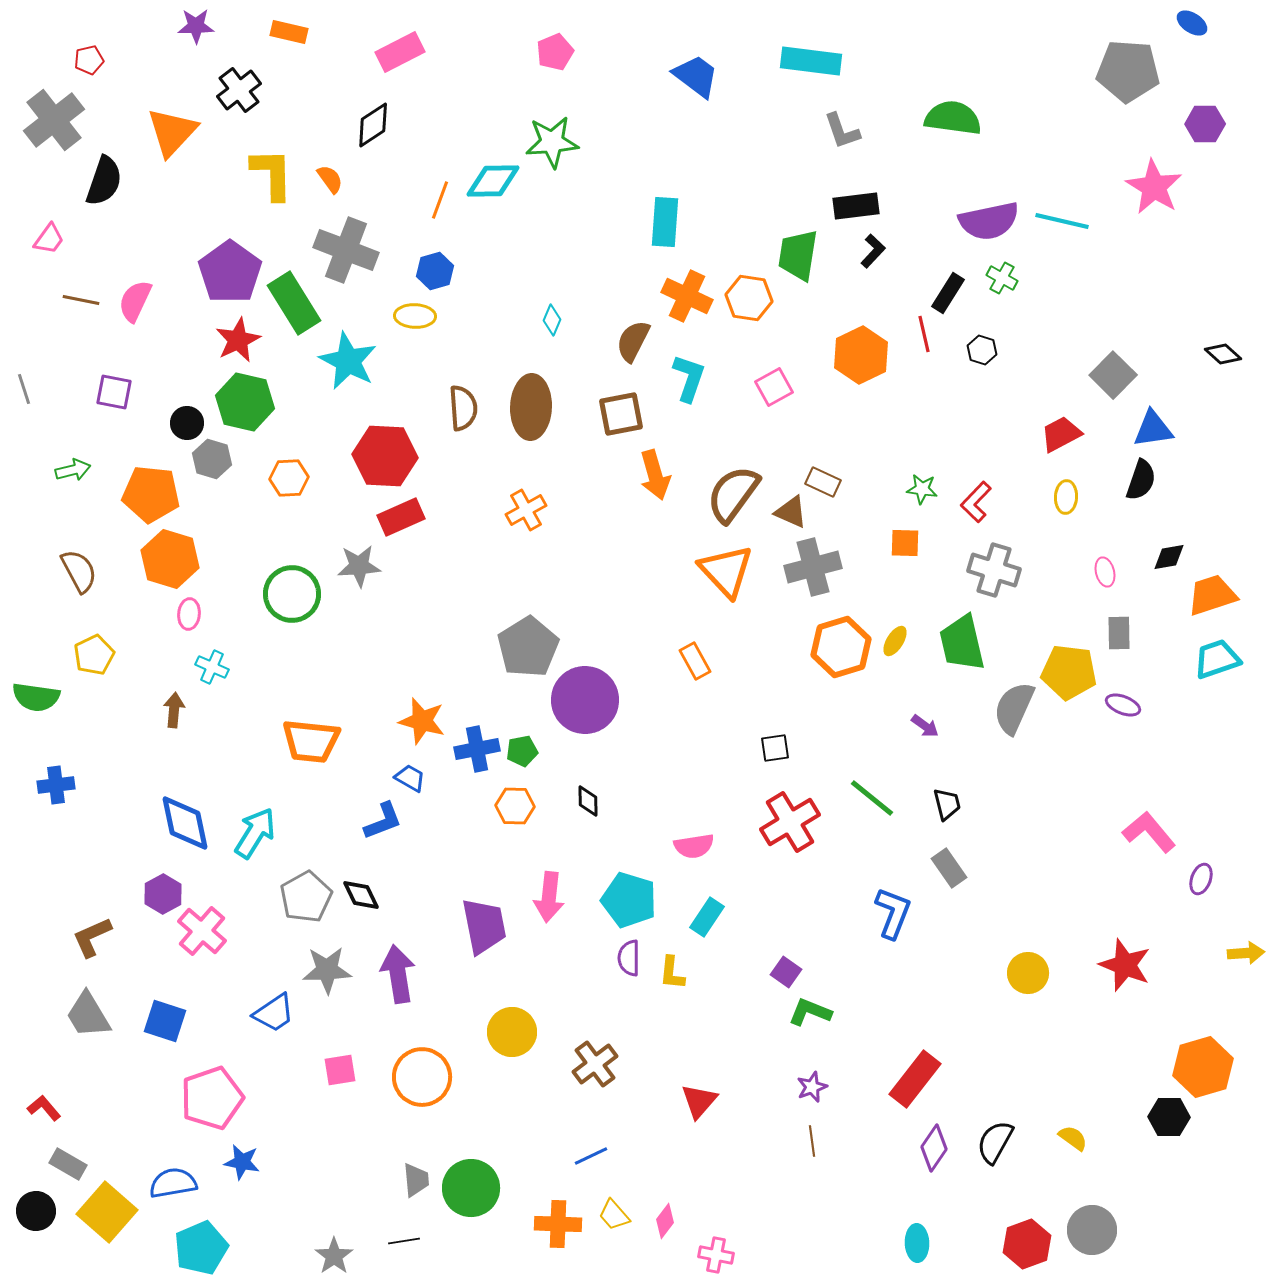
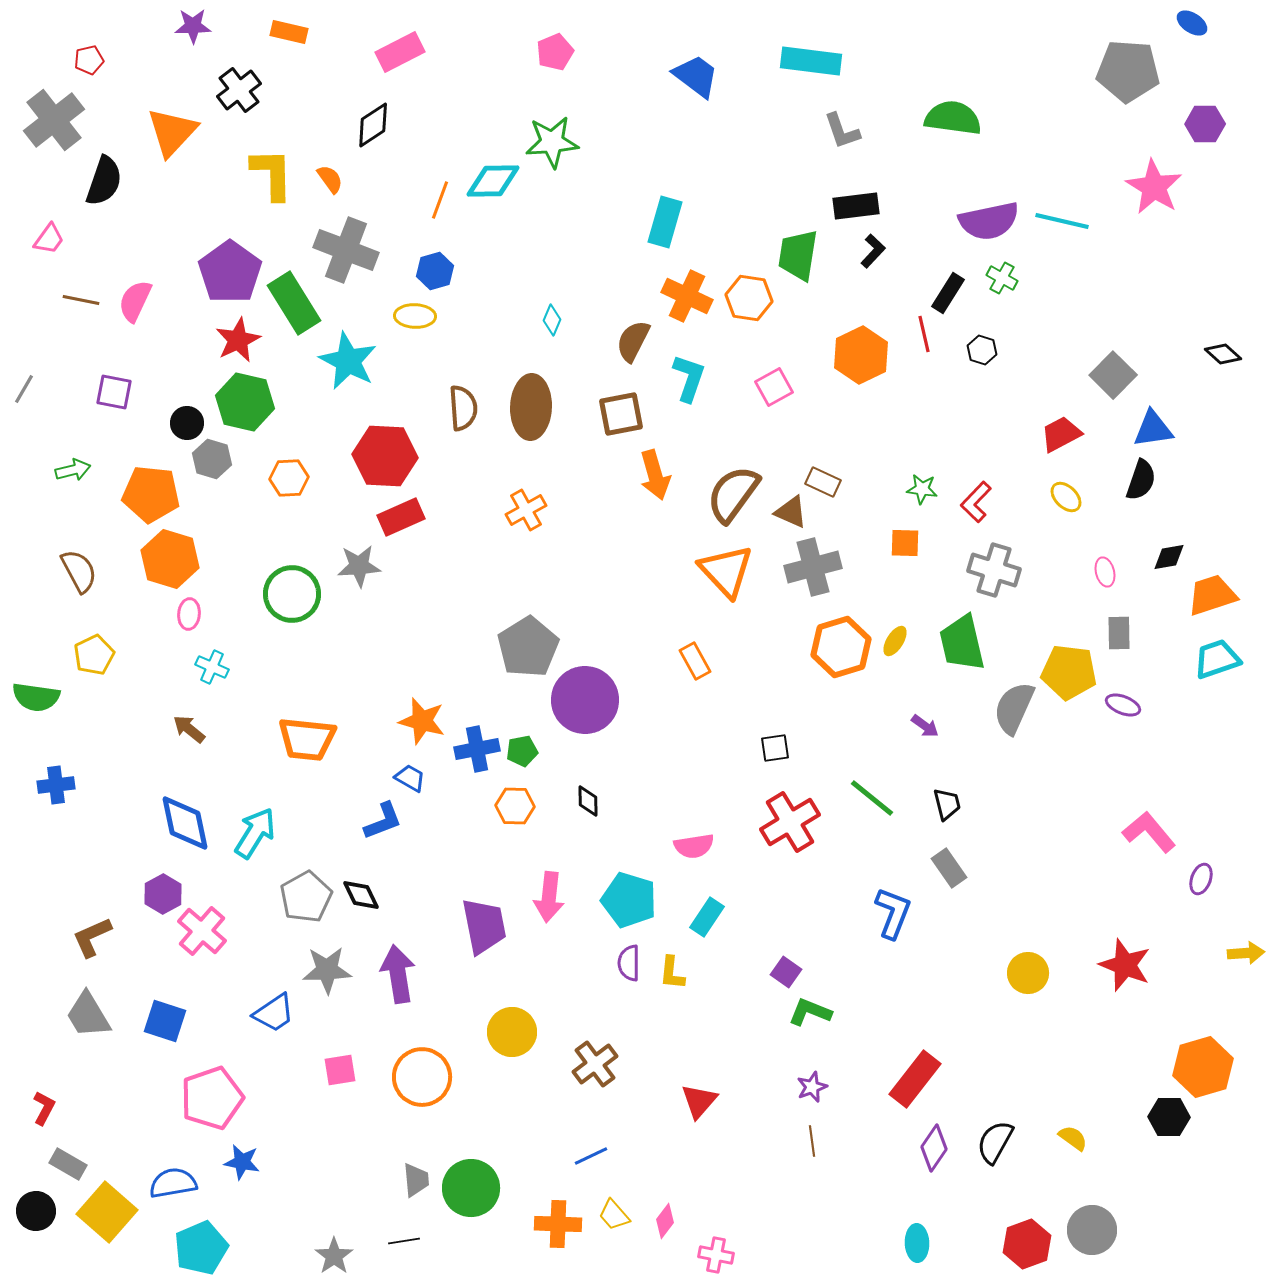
purple star at (196, 26): moved 3 px left
cyan rectangle at (665, 222): rotated 12 degrees clockwise
gray line at (24, 389): rotated 48 degrees clockwise
yellow ellipse at (1066, 497): rotated 48 degrees counterclockwise
brown arrow at (174, 710): moved 15 px right, 19 px down; rotated 56 degrees counterclockwise
orange trapezoid at (311, 741): moved 4 px left, 2 px up
purple semicircle at (629, 958): moved 5 px down
red L-shape at (44, 1108): rotated 68 degrees clockwise
